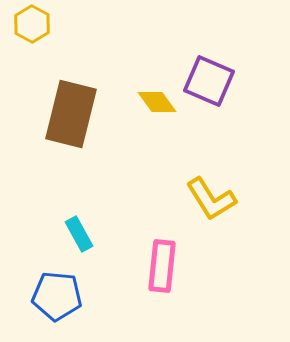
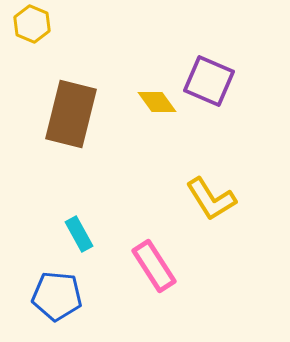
yellow hexagon: rotated 6 degrees counterclockwise
pink rectangle: moved 8 px left; rotated 39 degrees counterclockwise
